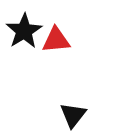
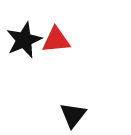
black star: moved 9 px down; rotated 9 degrees clockwise
